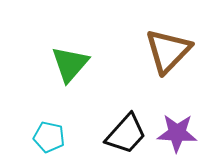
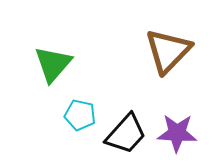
green triangle: moved 17 px left
cyan pentagon: moved 31 px right, 22 px up
